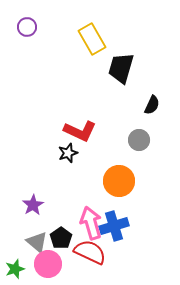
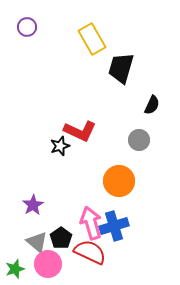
black star: moved 8 px left, 7 px up
